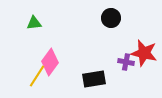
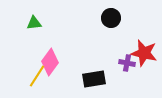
purple cross: moved 1 px right, 1 px down
